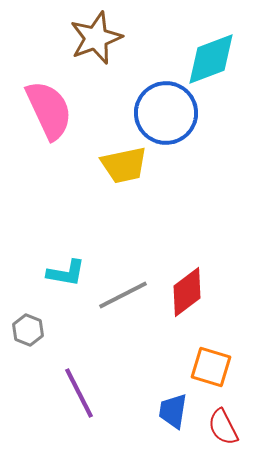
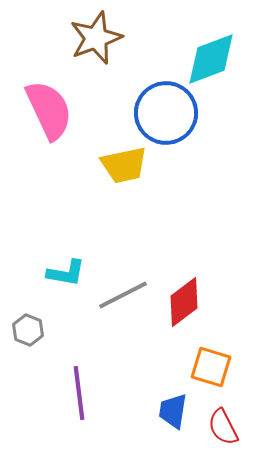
red diamond: moved 3 px left, 10 px down
purple line: rotated 20 degrees clockwise
